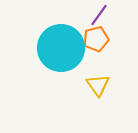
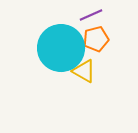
purple line: moved 8 px left; rotated 30 degrees clockwise
yellow triangle: moved 14 px left, 14 px up; rotated 25 degrees counterclockwise
